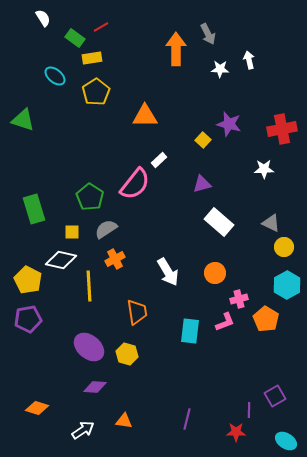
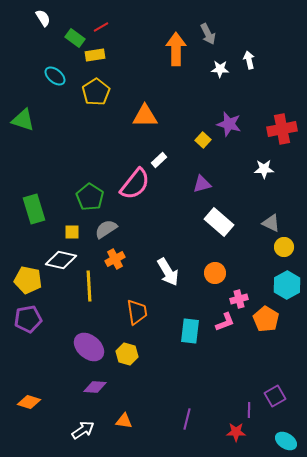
yellow rectangle at (92, 58): moved 3 px right, 3 px up
yellow pentagon at (28, 280): rotated 16 degrees counterclockwise
orange diamond at (37, 408): moved 8 px left, 6 px up
